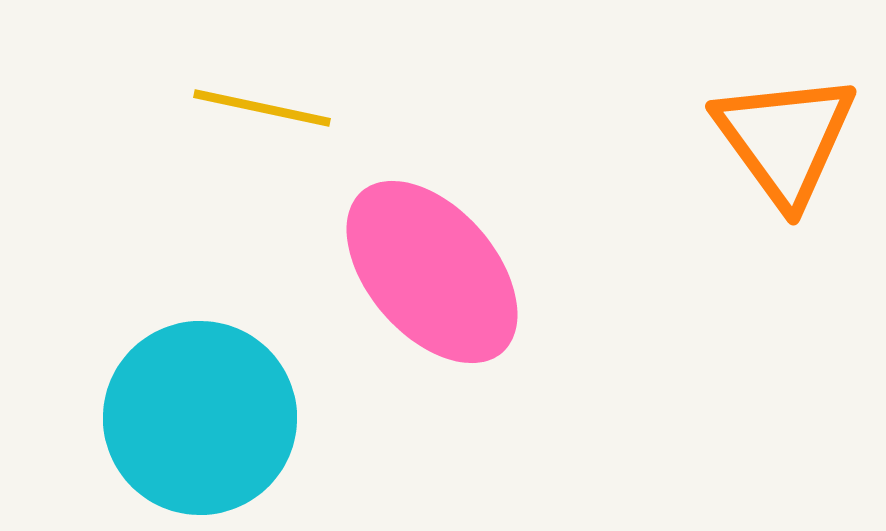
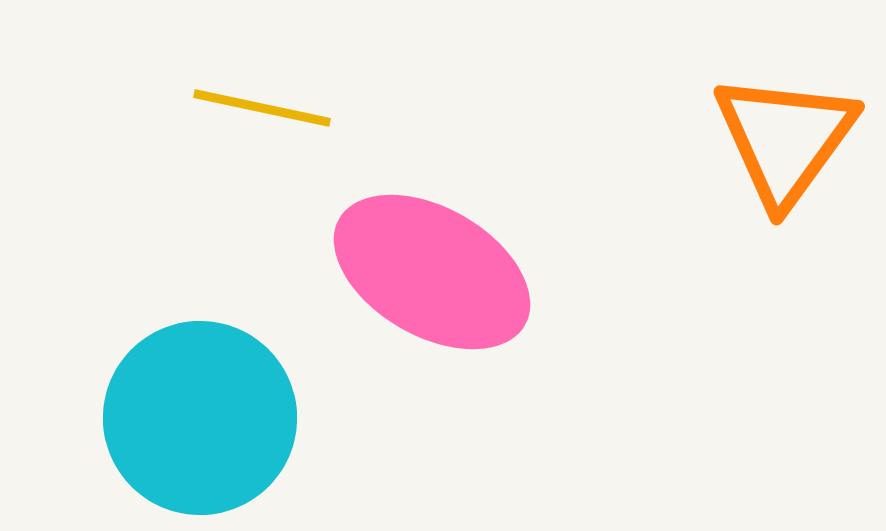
orange triangle: rotated 12 degrees clockwise
pink ellipse: rotated 19 degrees counterclockwise
